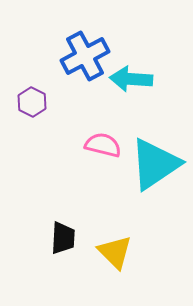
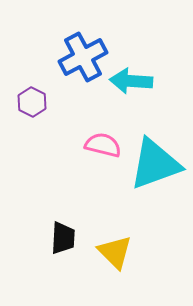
blue cross: moved 2 px left, 1 px down
cyan arrow: moved 2 px down
cyan triangle: rotated 14 degrees clockwise
